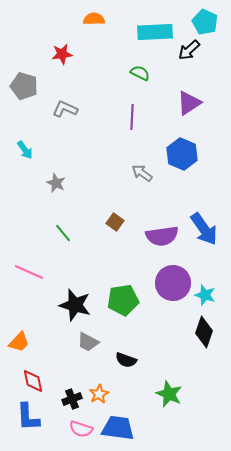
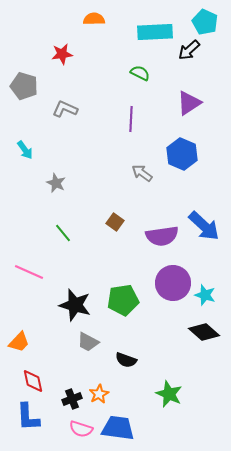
purple line: moved 1 px left, 2 px down
blue arrow: moved 3 px up; rotated 12 degrees counterclockwise
black diamond: rotated 68 degrees counterclockwise
